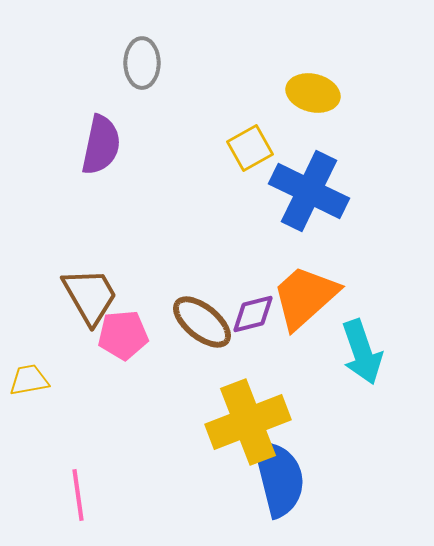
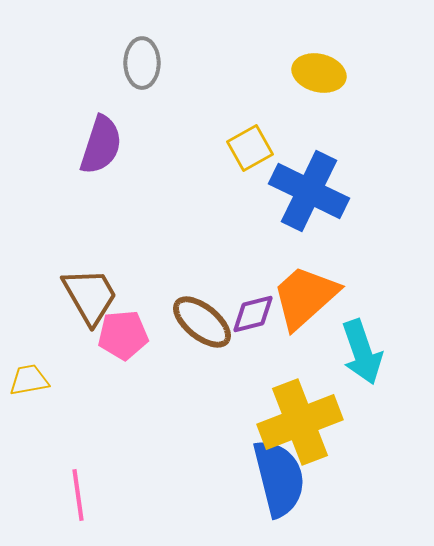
yellow ellipse: moved 6 px right, 20 px up
purple semicircle: rotated 6 degrees clockwise
yellow cross: moved 52 px right
